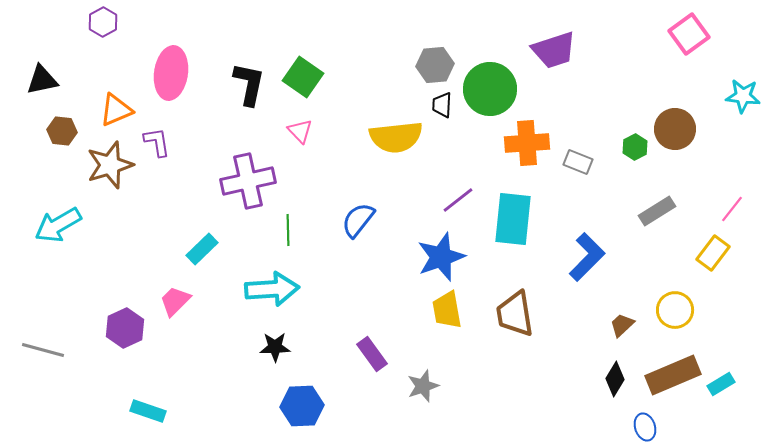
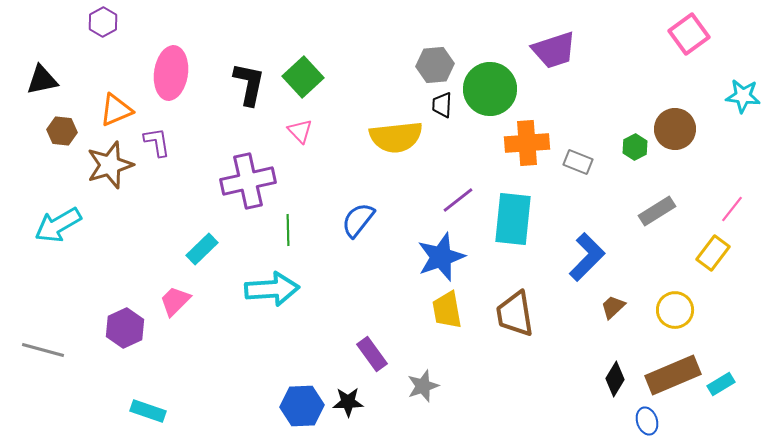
green square at (303, 77): rotated 12 degrees clockwise
brown trapezoid at (622, 325): moved 9 px left, 18 px up
black star at (275, 347): moved 73 px right, 55 px down
blue ellipse at (645, 427): moved 2 px right, 6 px up
